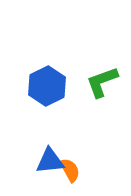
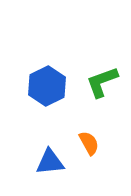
blue triangle: moved 1 px down
orange semicircle: moved 19 px right, 27 px up
